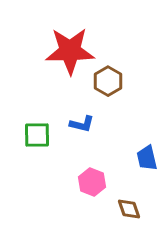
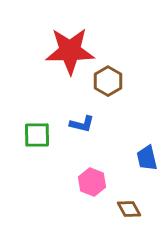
brown diamond: rotated 10 degrees counterclockwise
